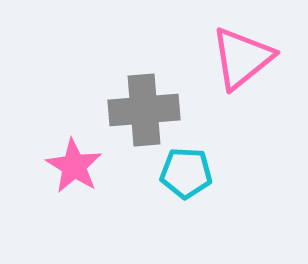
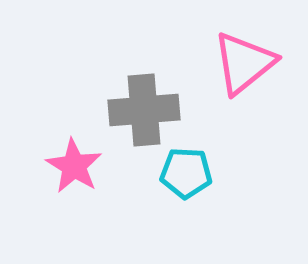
pink triangle: moved 2 px right, 5 px down
